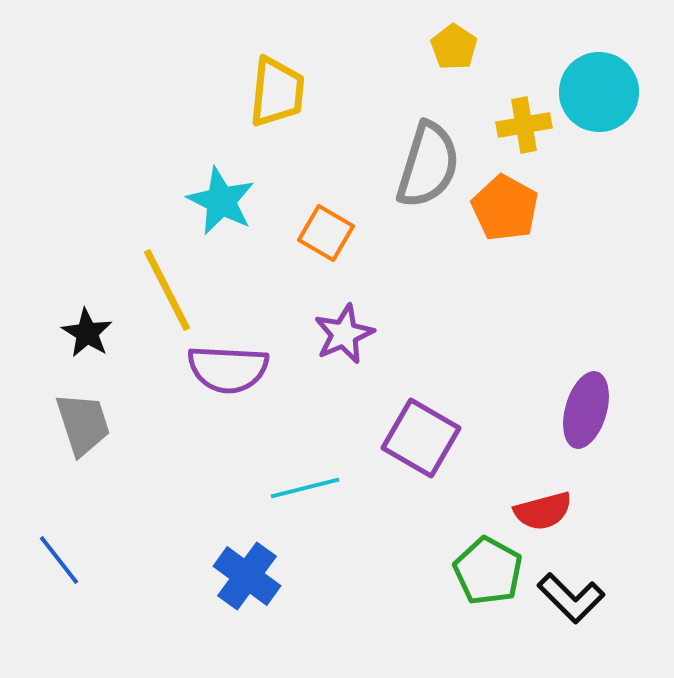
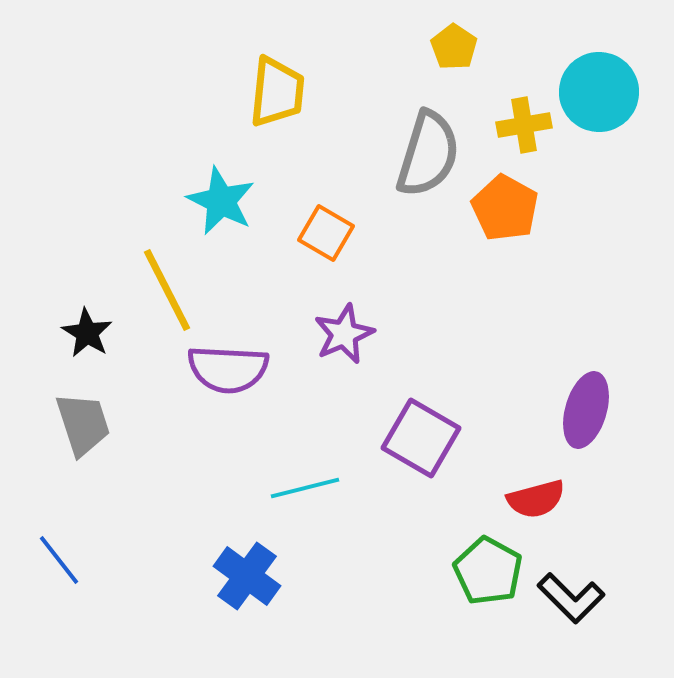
gray semicircle: moved 11 px up
red semicircle: moved 7 px left, 12 px up
